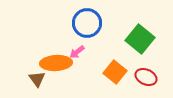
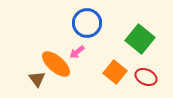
orange ellipse: moved 1 px down; rotated 44 degrees clockwise
